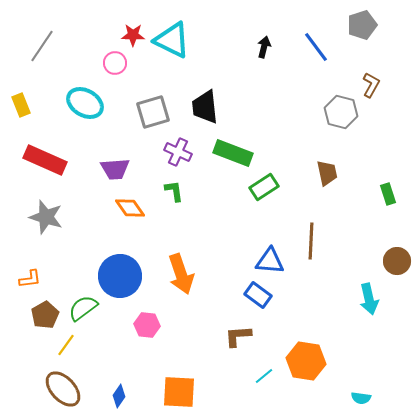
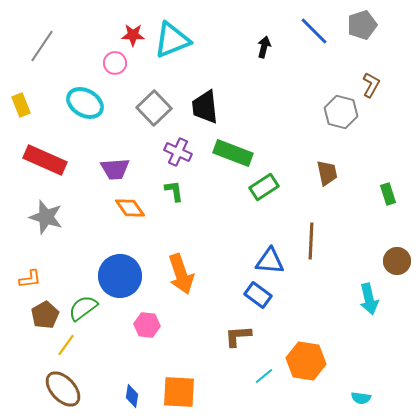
cyan triangle at (172, 40): rotated 48 degrees counterclockwise
blue line at (316, 47): moved 2 px left, 16 px up; rotated 8 degrees counterclockwise
gray square at (153, 112): moved 1 px right, 4 px up; rotated 28 degrees counterclockwise
blue diamond at (119, 396): moved 13 px right; rotated 25 degrees counterclockwise
